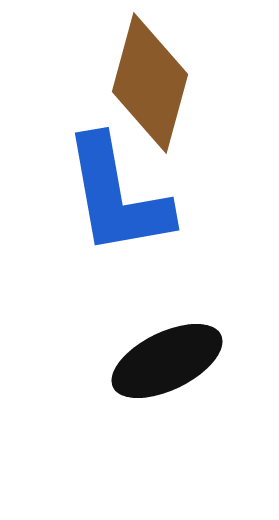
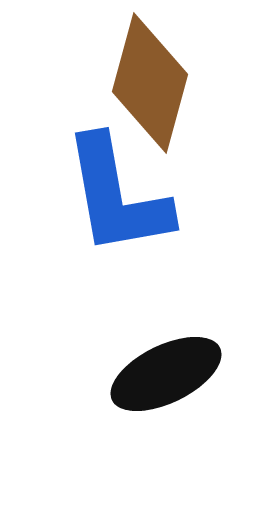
black ellipse: moved 1 px left, 13 px down
